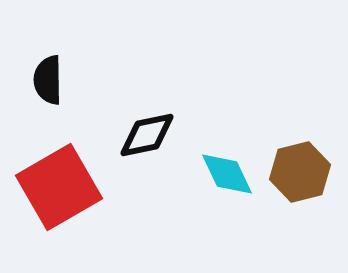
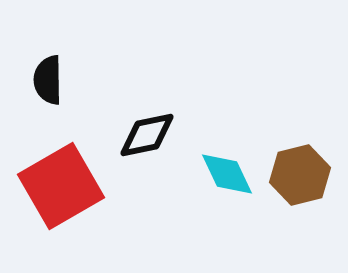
brown hexagon: moved 3 px down
red square: moved 2 px right, 1 px up
